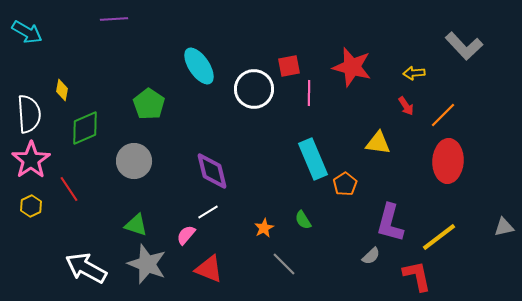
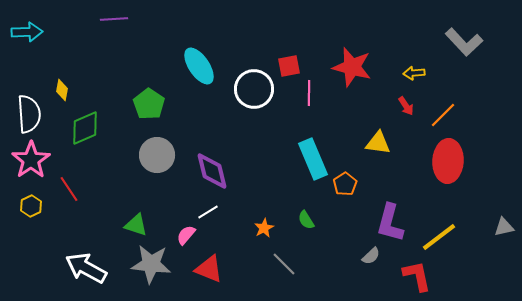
cyan arrow: rotated 32 degrees counterclockwise
gray L-shape: moved 4 px up
gray circle: moved 23 px right, 6 px up
green semicircle: moved 3 px right
gray star: moved 4 px right; rotated 15 degrees counterclockwise
